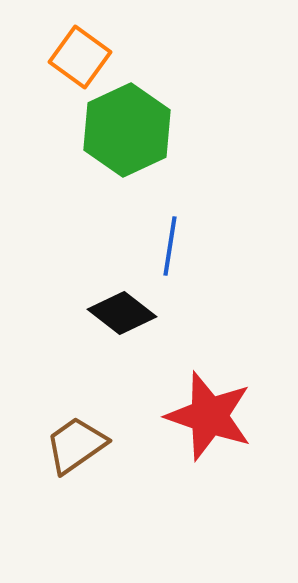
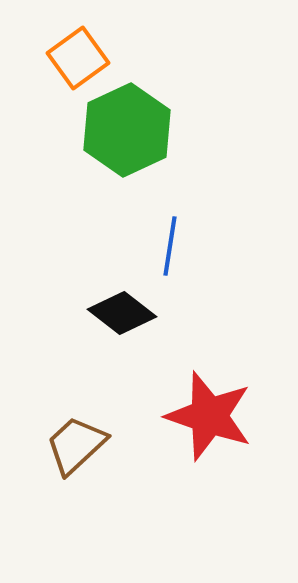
orange square: moved 2 px left, 1 px down; rotated 18 degrees clockwise
brown trapezoid: rotated 8 degrees counterclockwise
